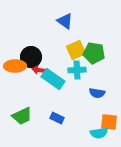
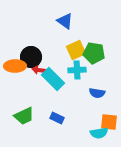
cyan rectangle: rotated 10 degrees clockwise
green trapezoid: moved 2 px right
